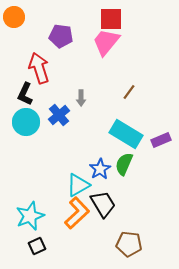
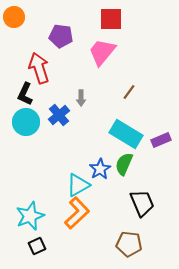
pink trapezoid: moved 4 px left, 10 px down
black trapezoid: moved 39 px right, 1 px up; rotated 8 degrees clockwise
